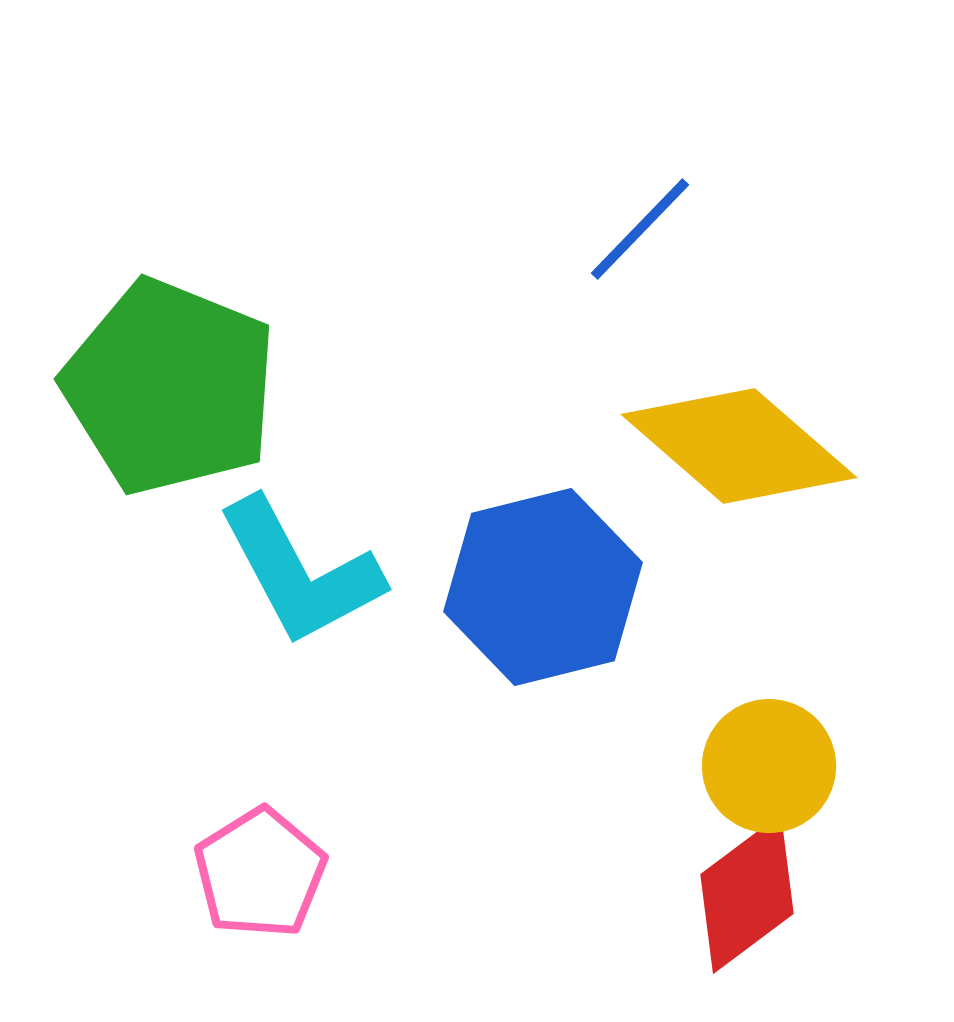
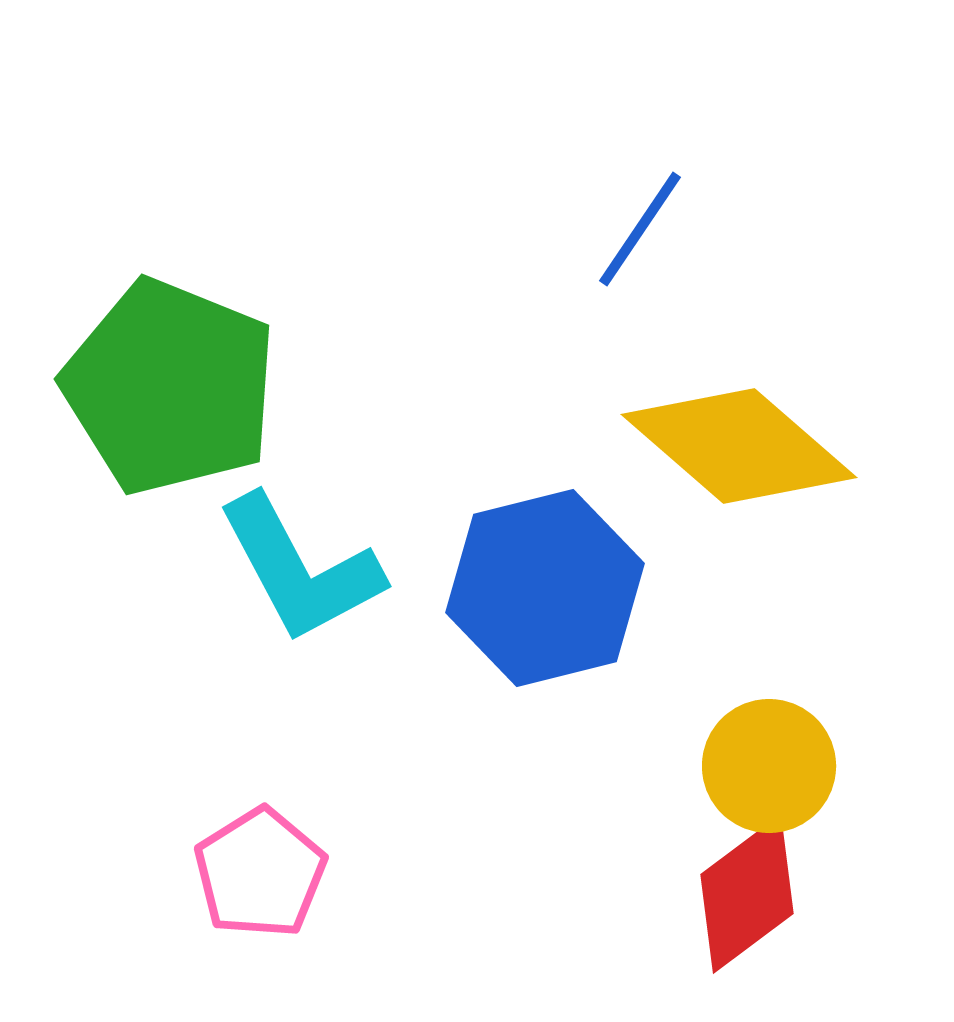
blue line: rotated 10 degrees counterclockwise
cyan L-shape: moved 3 px up
blue hexagon: moved 2 px right, 1 px down
